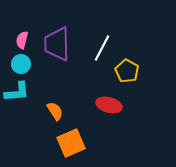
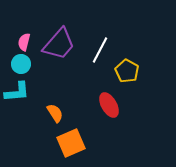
pink semicircle: moved 2 px right, 2 px down
purple trapezoid: moved 2 px right; rotated 138 degrees counterclockwise
white line: moved 2 px left, 2 px down
red ellipse: rotated 45 degrees clockwise
orange semicircle: moved 2 px down
